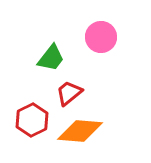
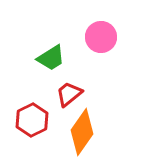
green trapezoid: rotated 20 degrees clockwise
red trapezoid: moved 1 px down
orange diamond: moved 2 px right, 1 px down; rotated 60 degrees counterclockwise
